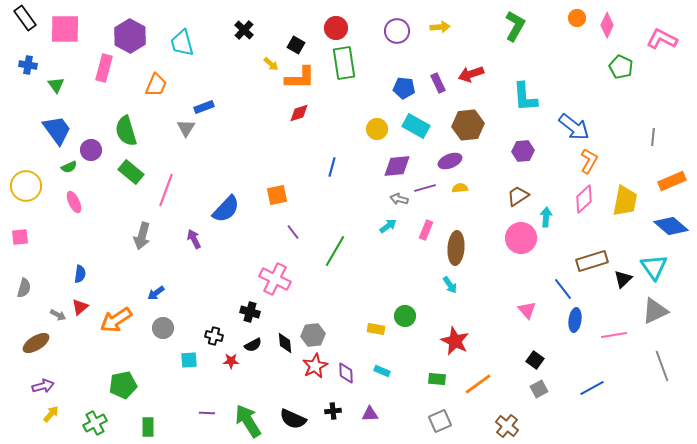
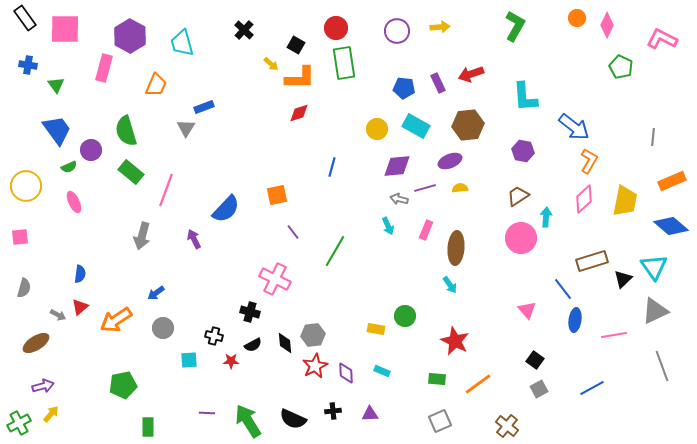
purple hexagon at (523, 151): rotated 15 degrees clockwise
cyan arrow at (388, 226): rotated 102 degrees clockwise
green cross at (95, 423): moved 76 px left
